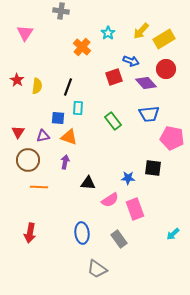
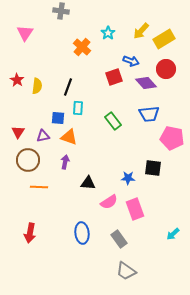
pink semicircle: moved 1 px left, 2 px down
gray trapezoid: moved 29 px right, 2 px down
